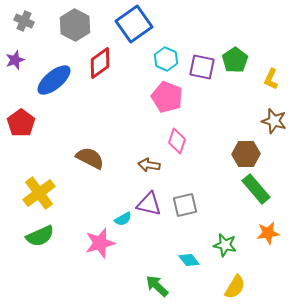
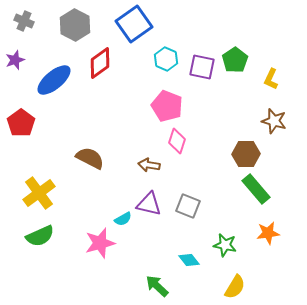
pink pentagon: moved 9 px down
gray square: moved 3 px right, 1 px down; rotated 35 degrees clockwise
